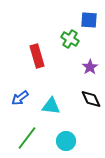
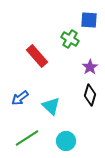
red rectangle: rotated 25 degrees counterclockwise
black diamond: moved 1 px left, 4 px up; rotated 40 degrees clockwise
cyan triangle: rotated 36 degrees clockwise
green line: rotated 20 degrees clockwise
